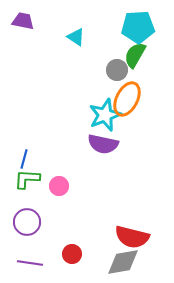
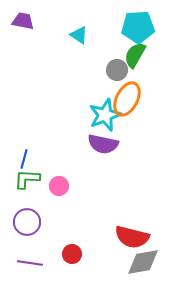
cyan triangle: moved 3 px right, 2 px up
gray diamond: moved 20 px right
